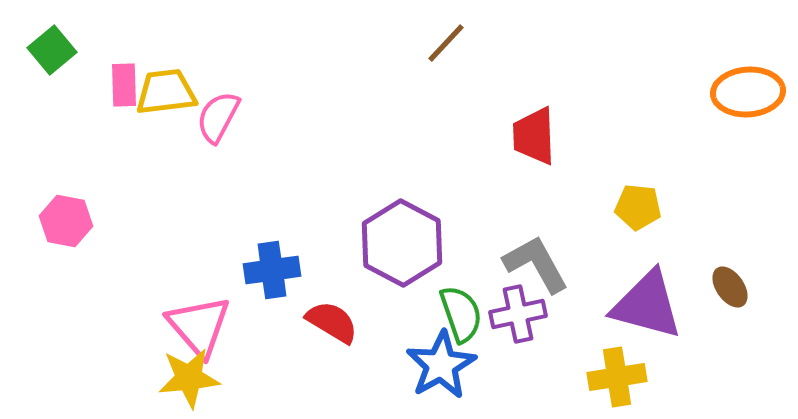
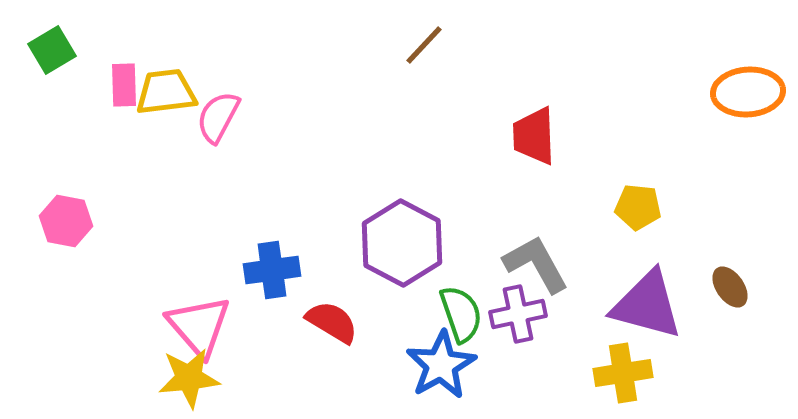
brown line: moved 22 px left, 2 px down
green square: rotated 9 degrees clockwise
yellow cross: moved 6 px right, 4 px up
